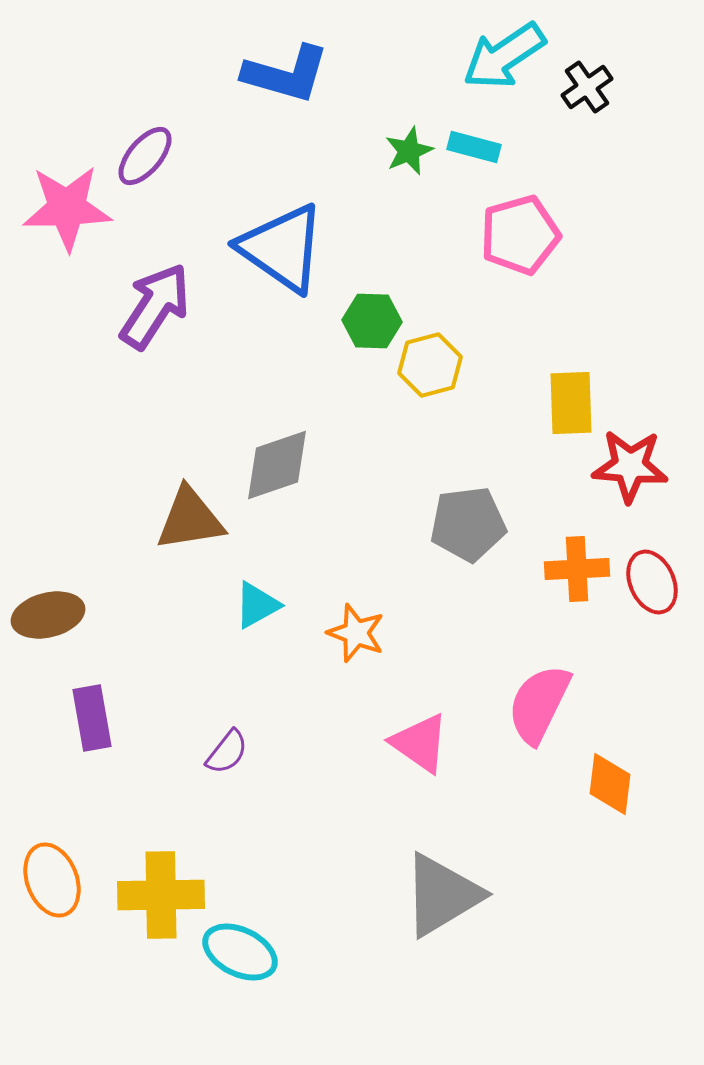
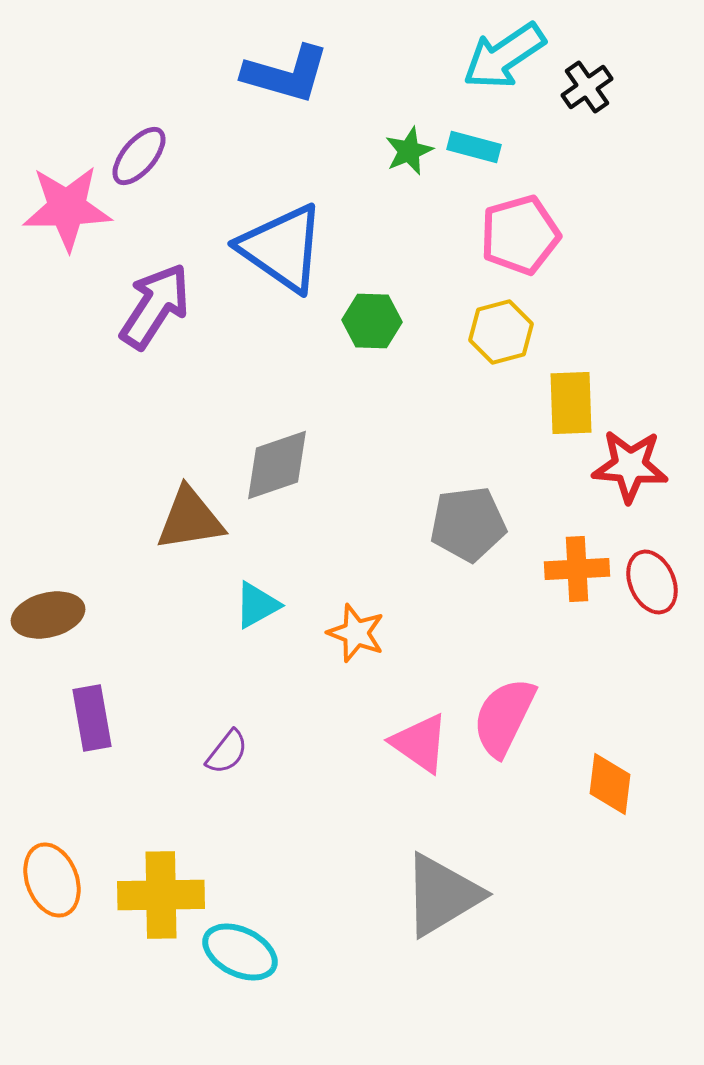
purple ellipse: moved 6 px left
yellow hexagon: moved 71 px right, 33 px up
pink semicircle: moved 35 px left, 13 px down
